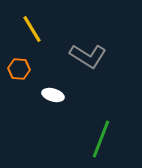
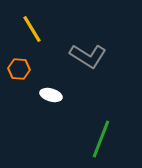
white ellipse: moved 2 px left
